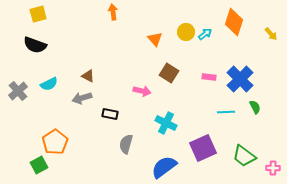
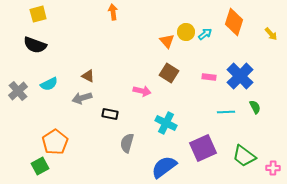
orange triangle: moved 12 px right, 2 px down
blue cross: moved 3 px up
gray semicircle: moved 1 px right, 1 px up
green square: moved 1 px right, 1 px down
